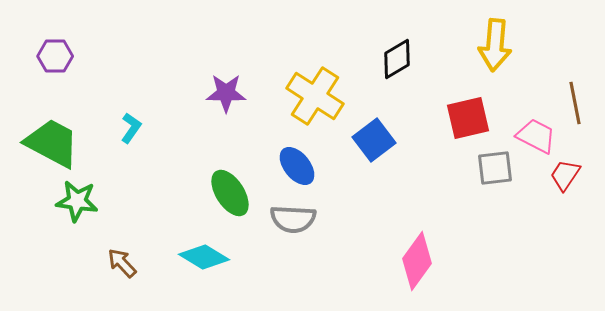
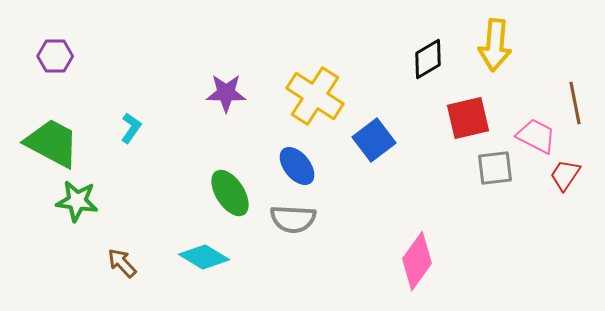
black diamond: moved 31 px right
